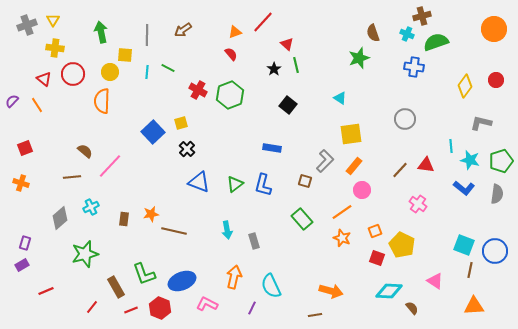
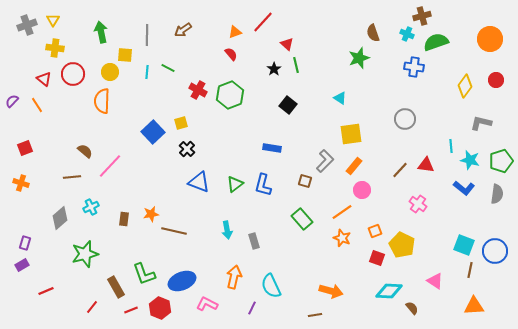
orange circle at (494, 29): moved 4 px left, 10 px down
